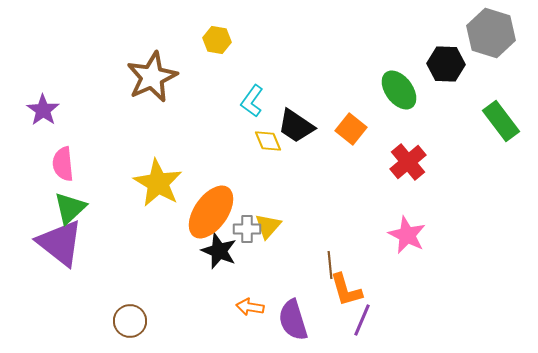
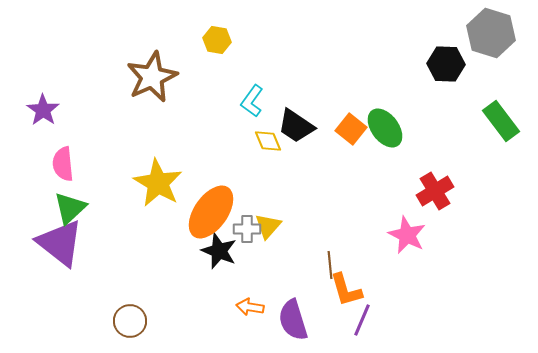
green ellipse: moved 14 px left, 38 px down
red cross: moved 27 px right, 29 px down; rotated 9 degrees clockwise
